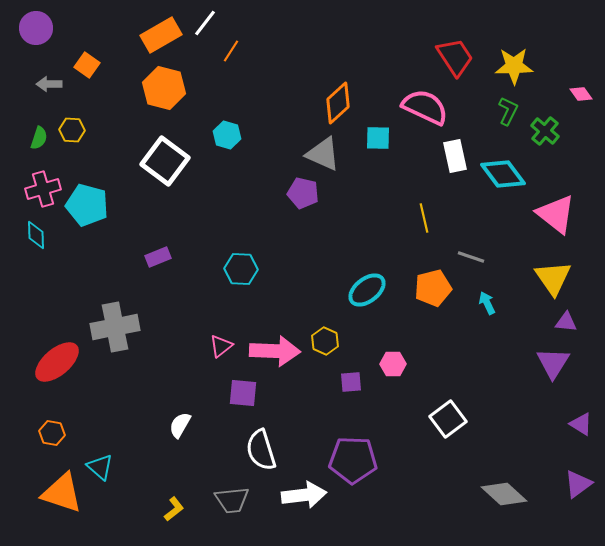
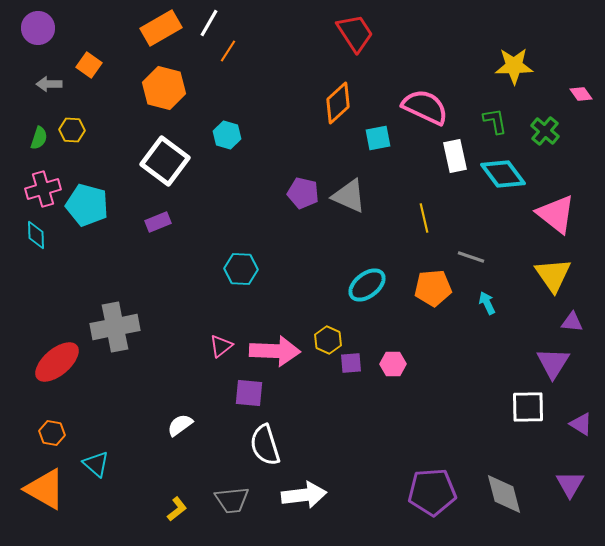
white line at (205, 23): moved 4 px right; rotated 8 degrees counterclockwise
purple circle at (36, 28): moved 2 px right
orange rectangle at (161, 35): moved 7 px up
orange line at (231, 51): moved 3 px left
red trapezoid at (455, 57): moved 100 px left, 24 px up
orange square at (87, 65): moved 2 px right
green L-shape at (508, 111): moved 13 px left, 10 px down; rotated 36 degrees counterclockwise
cyan square at (378, 138): rotated 12 degrees counterclockwise
gray triangle at (323, 154): moved 26 px right, 42 px down
purple rectangle at (158, 257): moved 35 px up
yellow triangle at (553, 278): moved 3 px up
orange pentagon at (433, 288): rotated 9 degrees clockwise
cyan ellipse at (367, 290): moved 5 px up
purple triangle at (566, 322): moved 6 px right
yellow hexagon at (325, 341): moved 3 px right, 1 px up
purple square at (351, 382): moved 19 px up
purple square at (243, 393): moved 6 px right
white square at (448, 419): moved 80 px right, 12 px up; rotated 36 degrees clockwise
white semicircle at (180, 425): rotated 24 degrees clockwise
white semicircle at (261, 450): moved 4 px right, 5 px up
purple pentagon at (353, 460): moved 79 px right, 32 px down; rotated 6 degrees counterclockwise
cyan triangle at (100, 467): moved 4 px left, 3 px up
purple triangle at (578, 484): moved 8 px left; rotated 24 degrees counterclockwise
orange triangle at (62, 493): moved 17 px left, 4 px up; rotated 12 degrees clockwise
gray diamond at (504, 494): rotated 33 degrees clockwise
yellow L-shape at (174, 509): moved 3 px right
